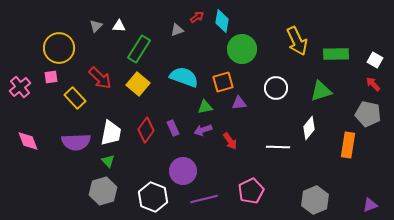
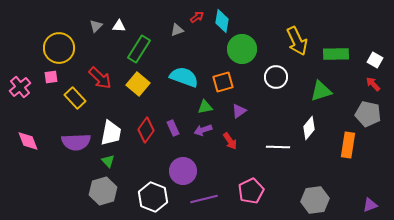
white circle at (276, 88): moved 11 px up
purple triangle at (239, 103): moved 8 px down; rotated 28 degrees counterclockwise
gray hexagon at (315, 200): rotated 16 degrees clockwise
